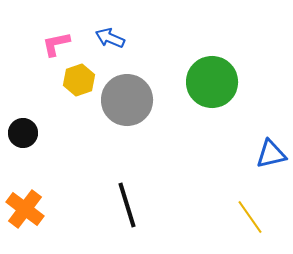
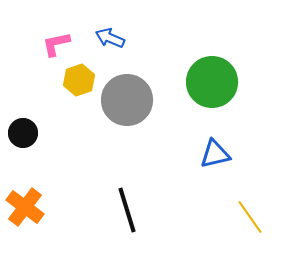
blue triangle: moved 56 px left
black line: moved 5 px down
orange cross: moved 2 px up
